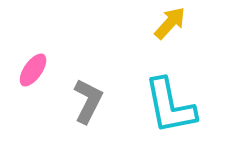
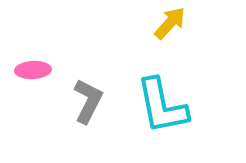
pink ellipse: rotated 52 degrees clockwise
cyan L-shape: moved 8 px left
